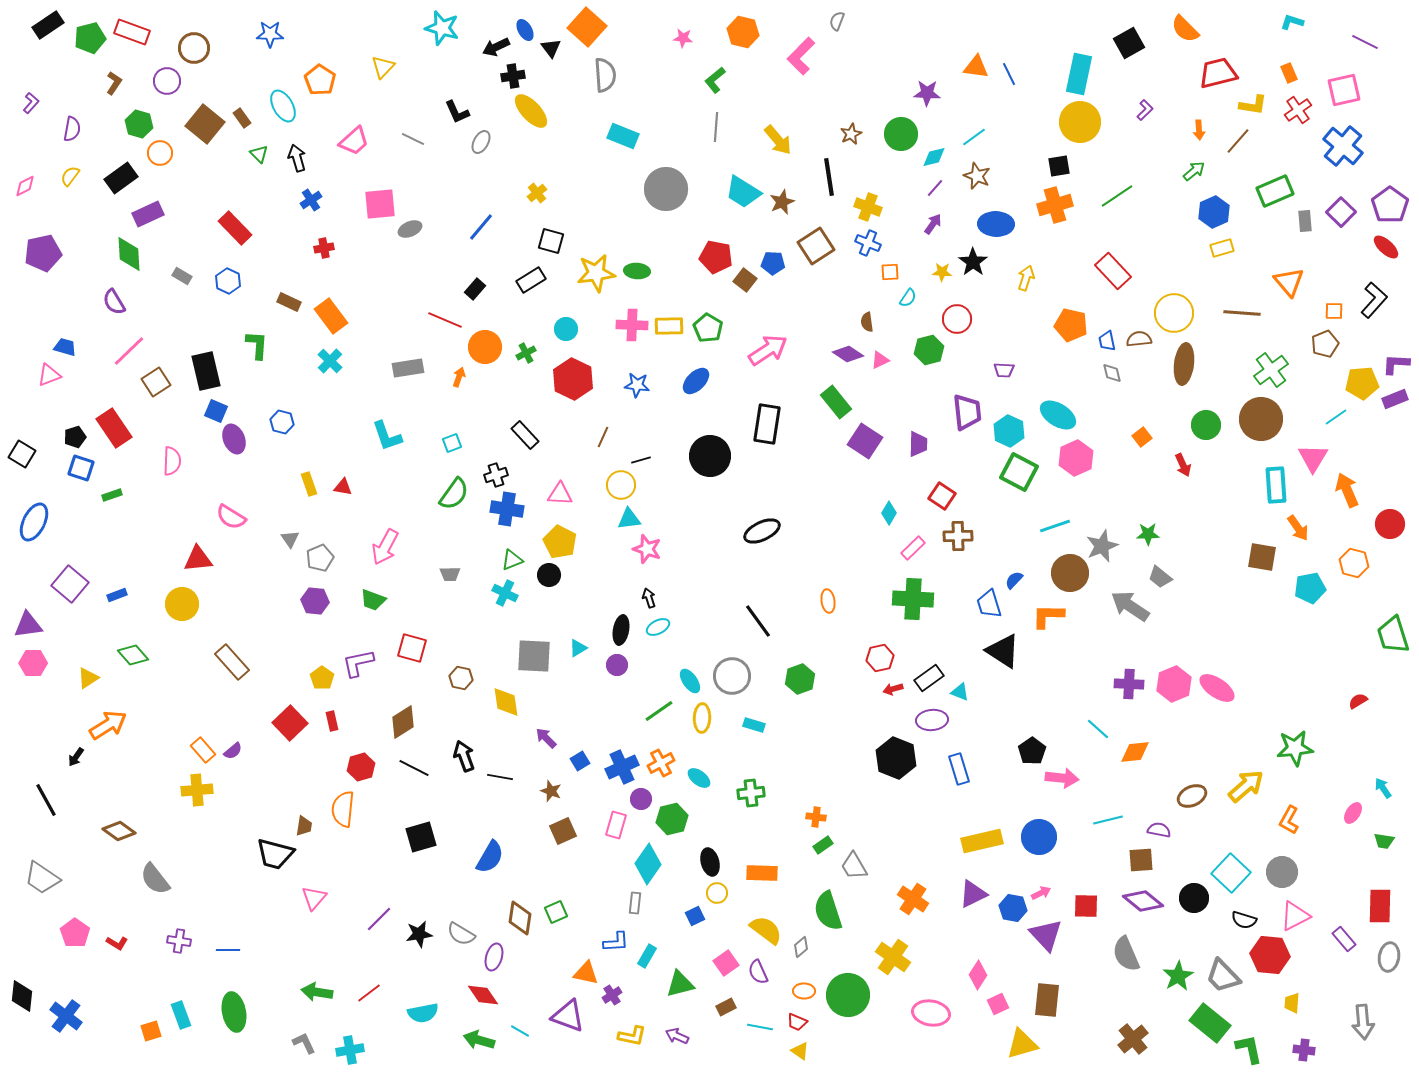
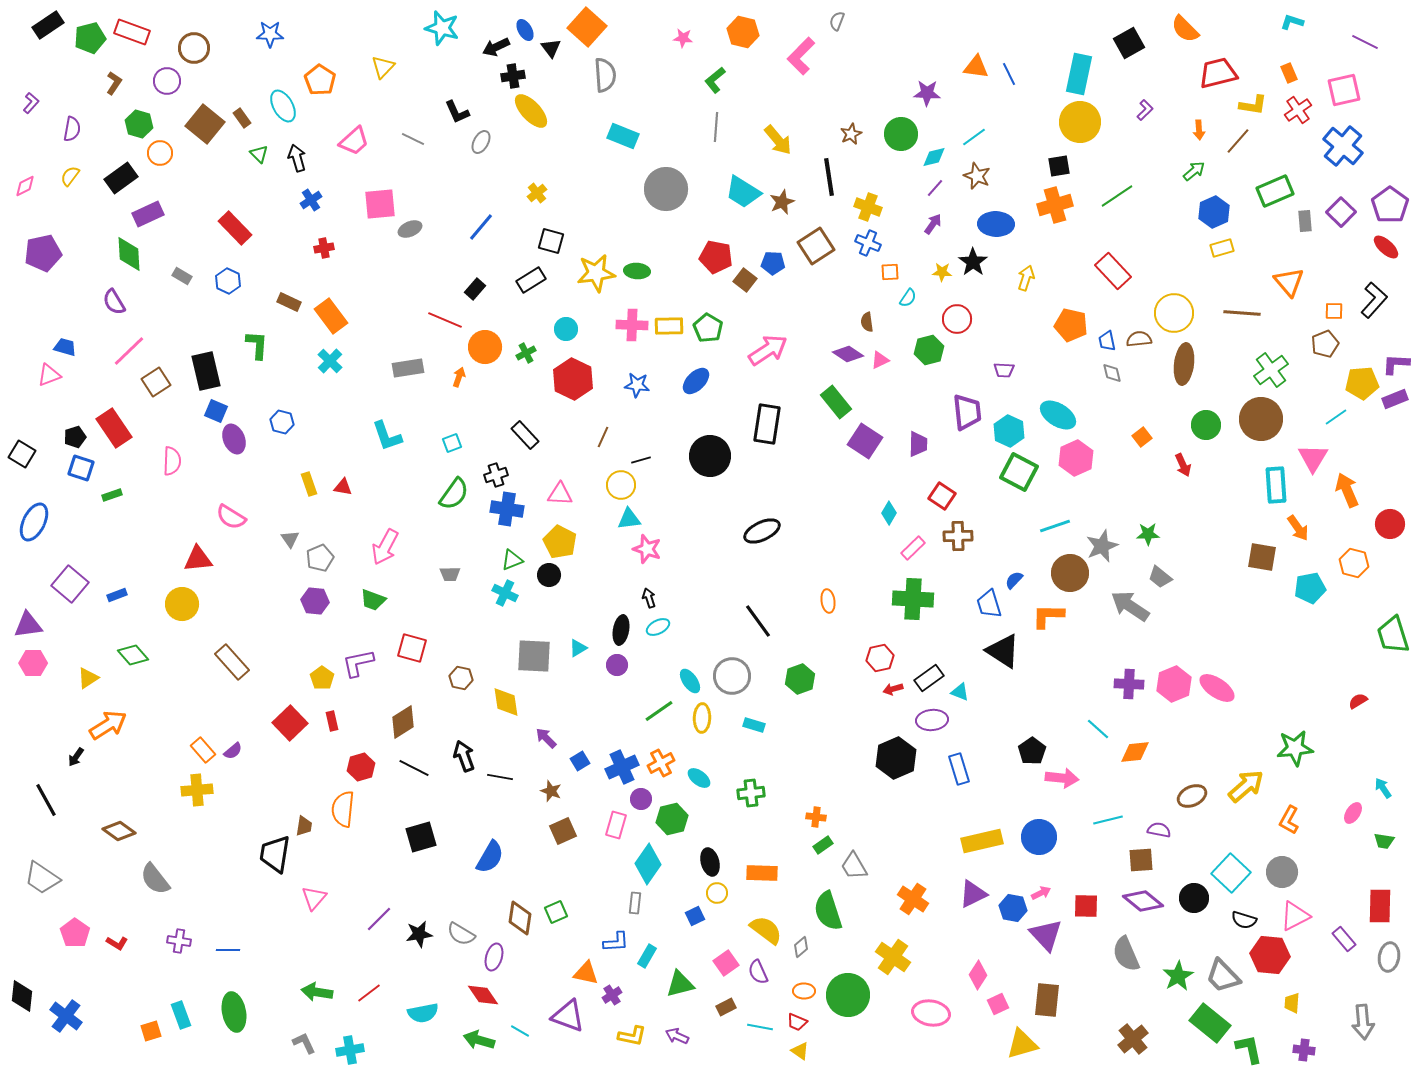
black hexagon at (896, 758): rotated 15 degrees clockwise
black trapezoid at (275, 854): rotated 84 degrees clockwise
